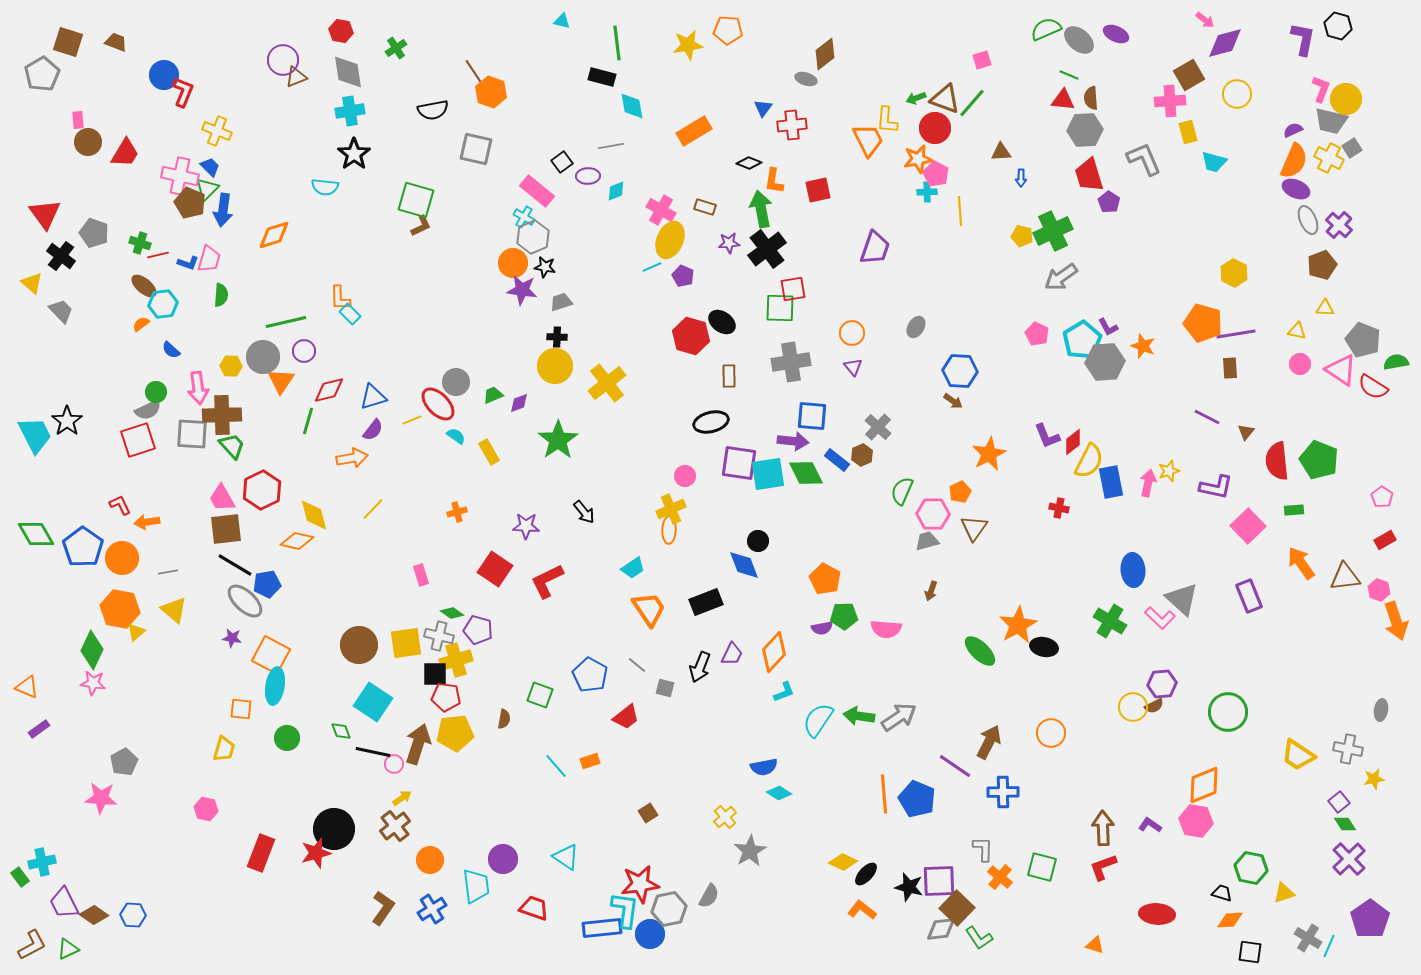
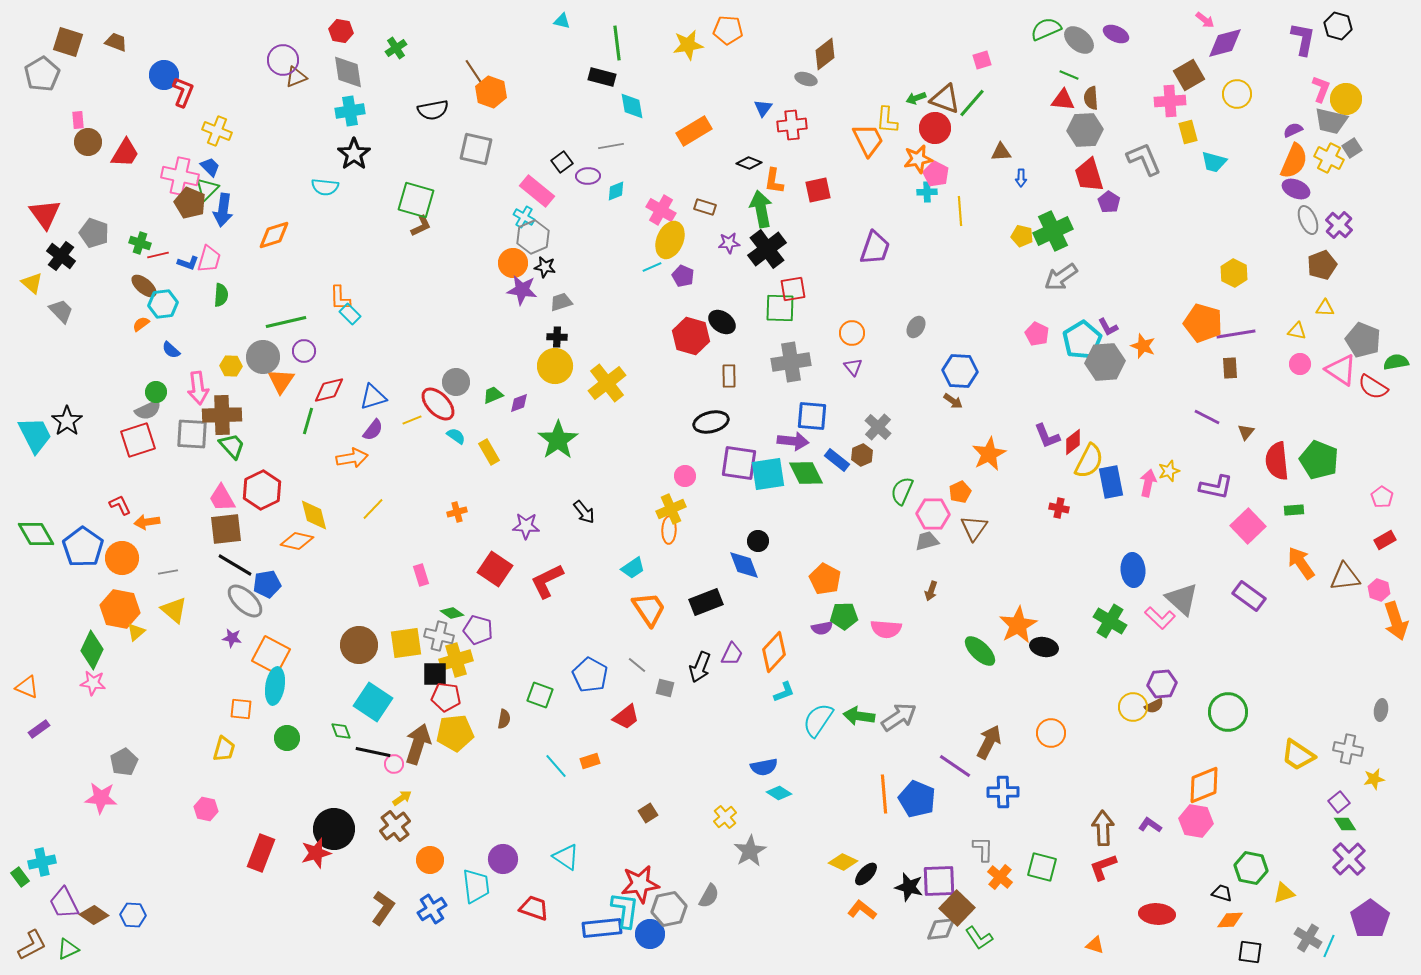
purple rectangle at (1249, 596): rotated 32 degrees counterclockwise
